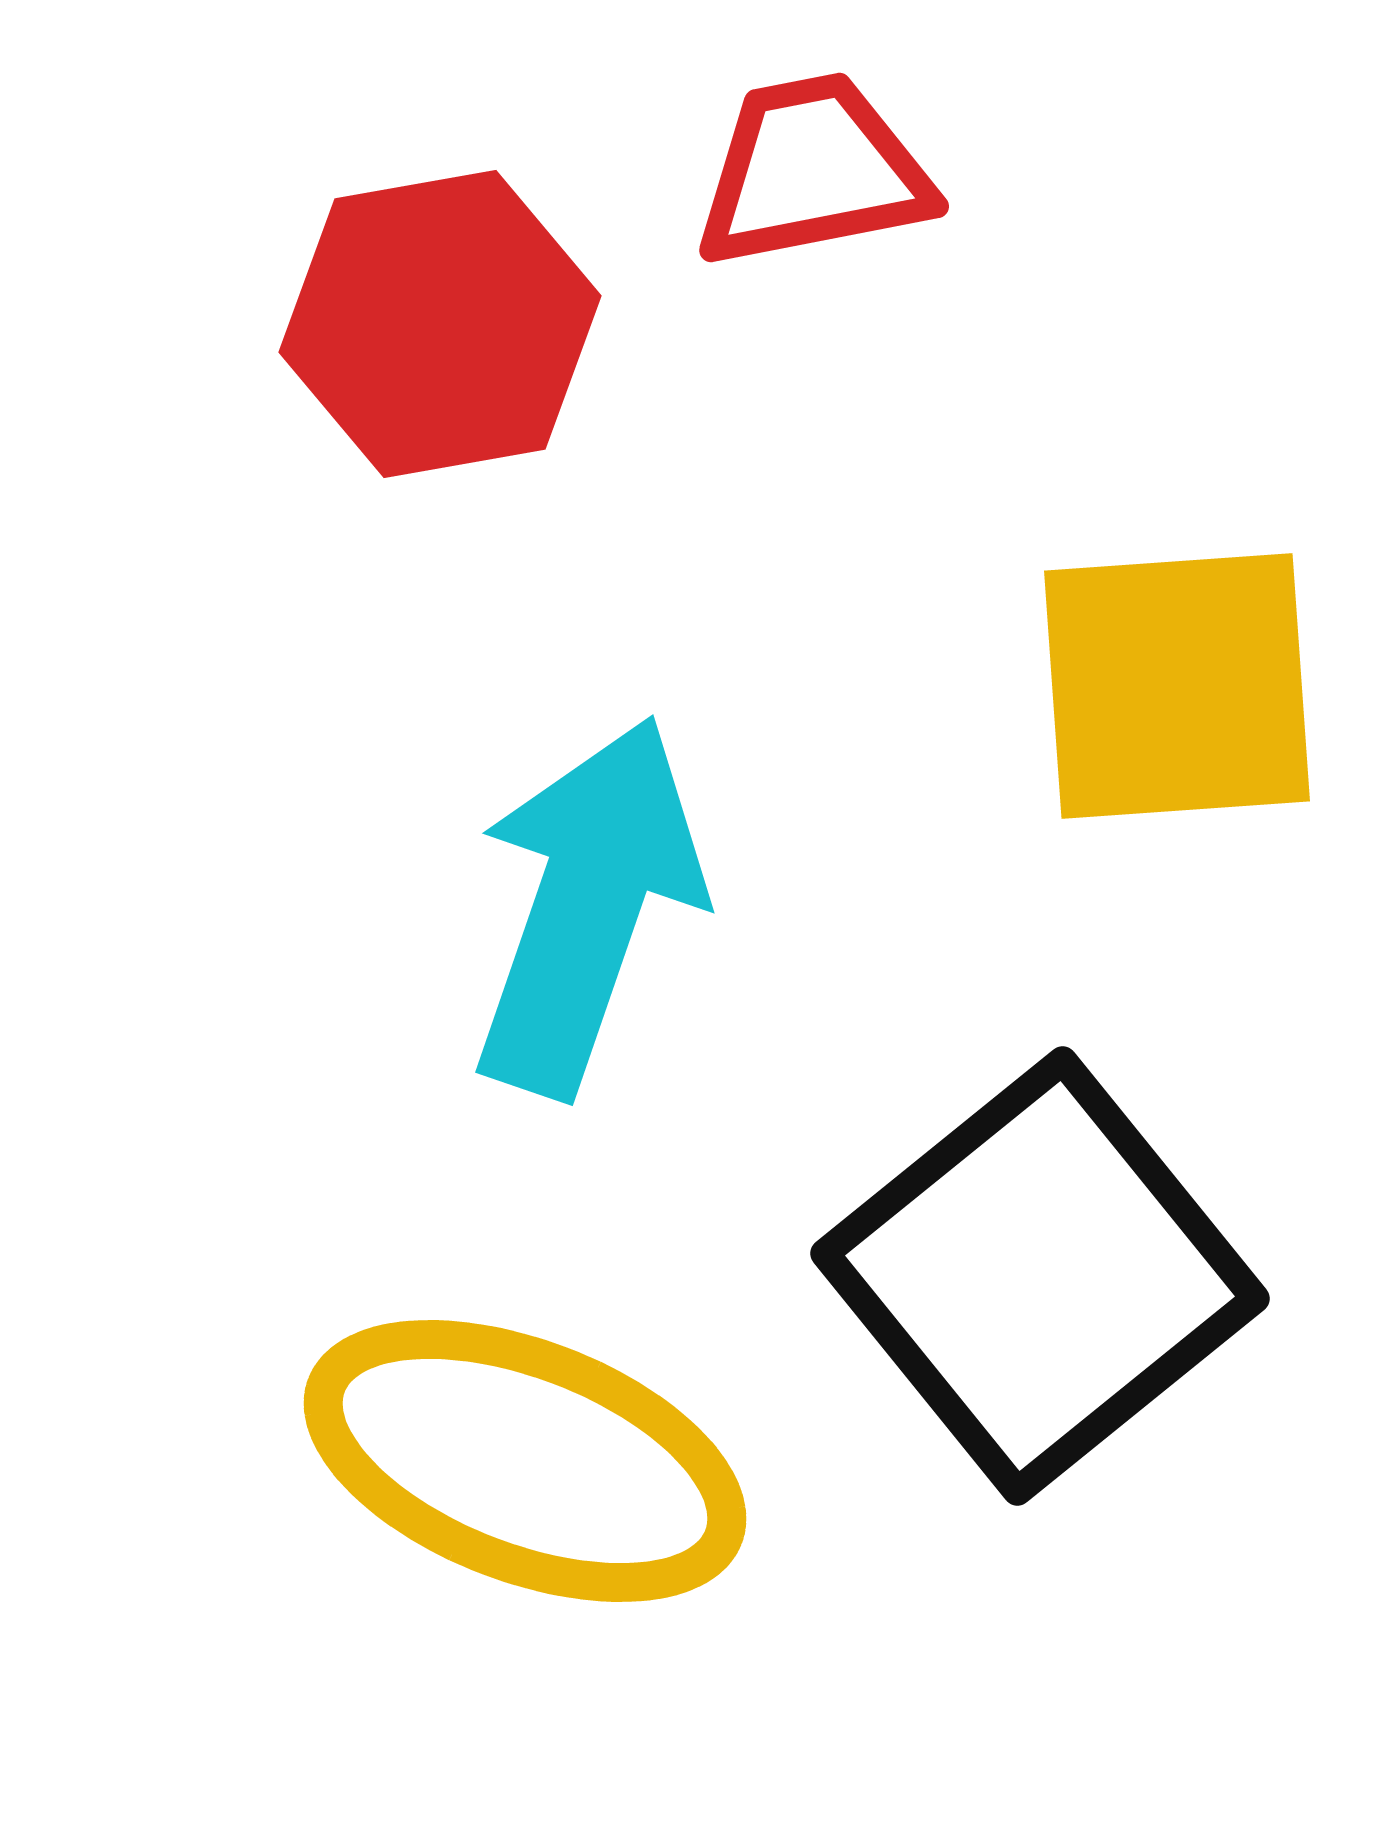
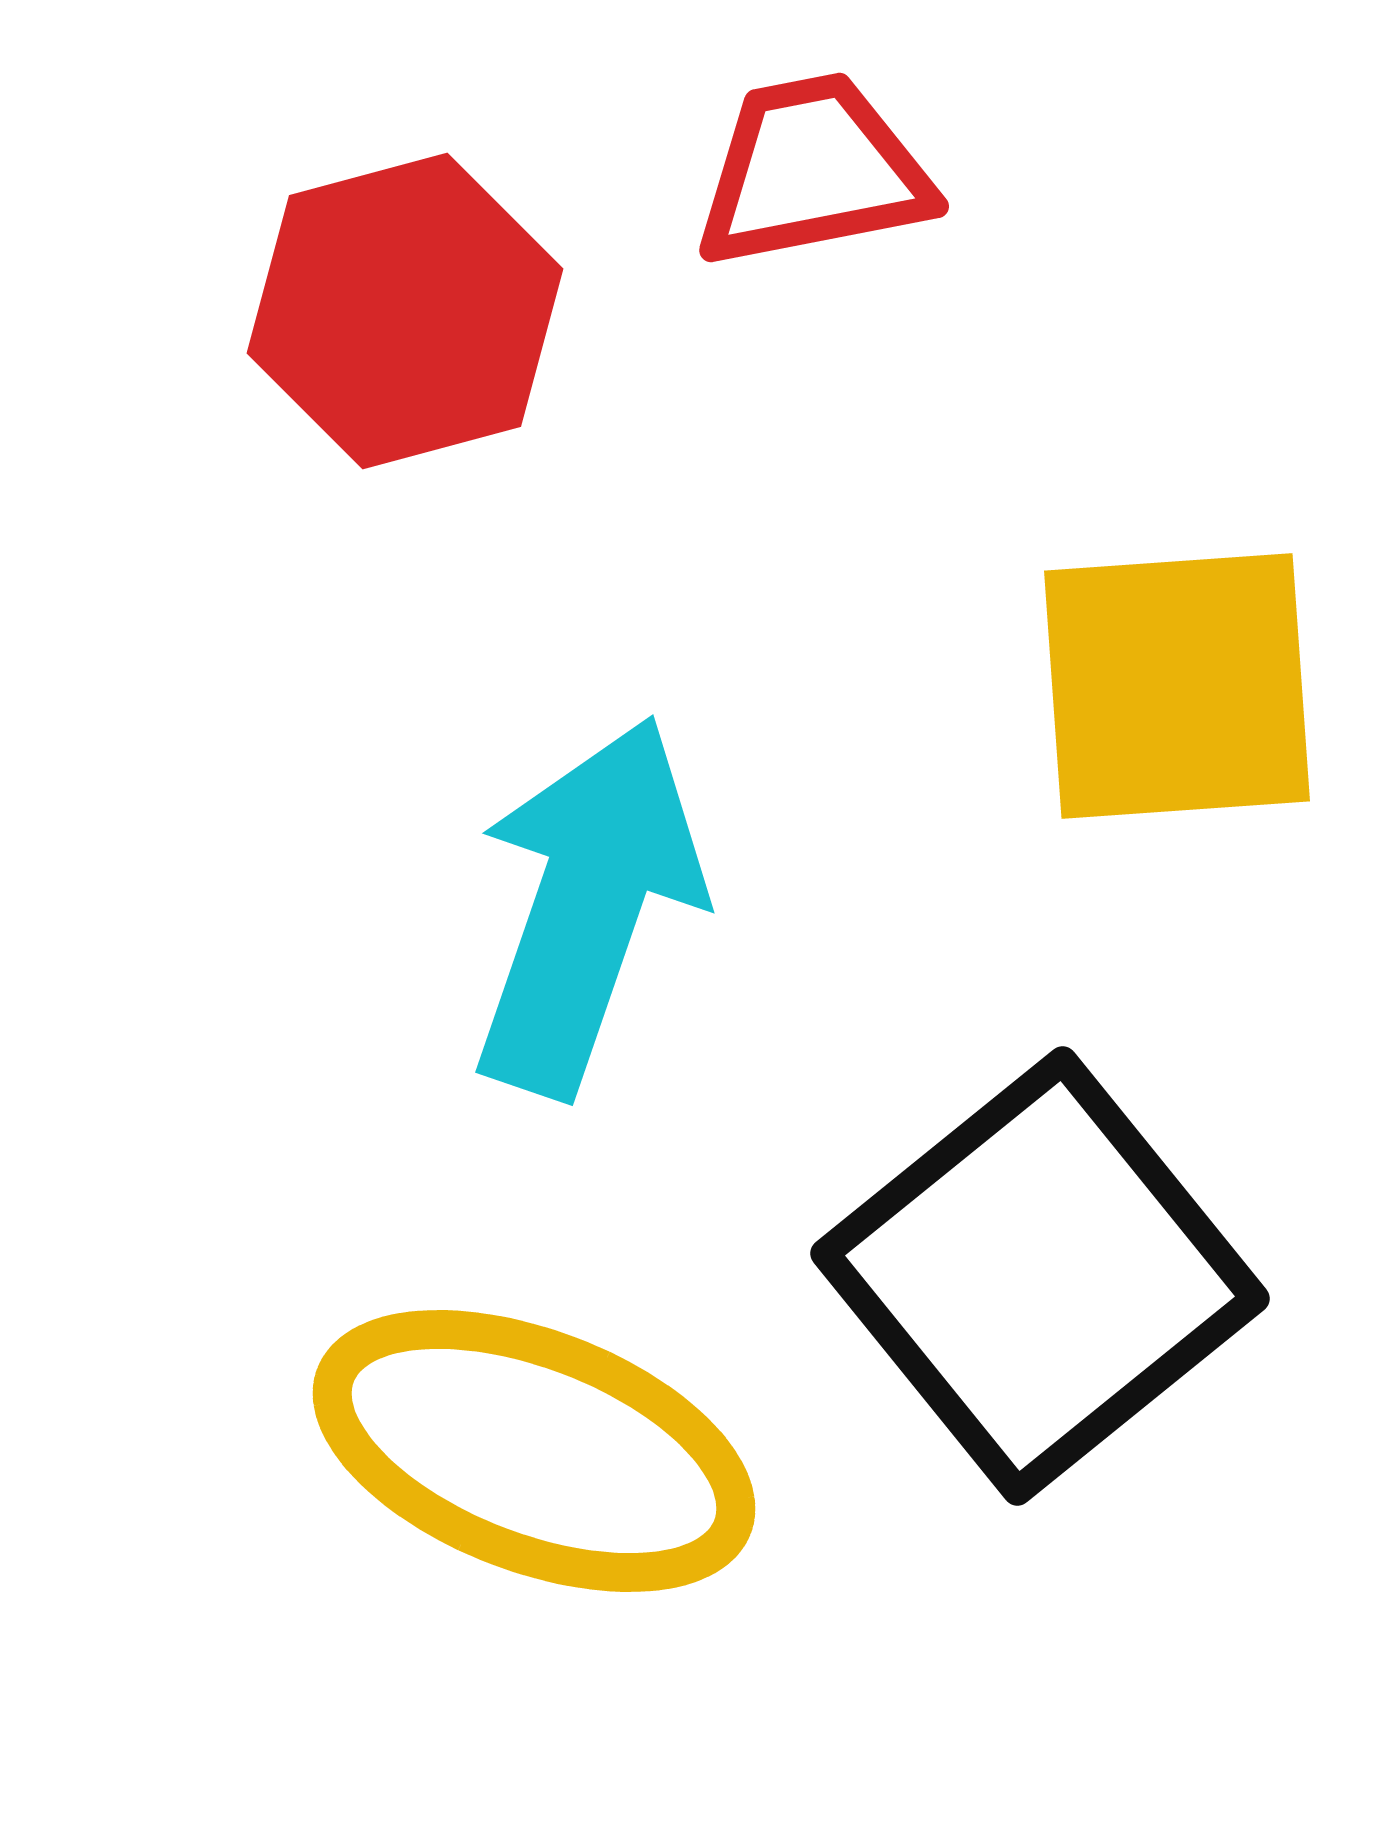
red hexagon: moved 35 px left, 13 px up; rotated 5 degrees counterclockwise
yellow ellipse: moved 9 px right, 10 px up
